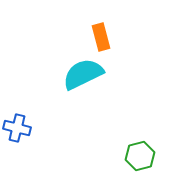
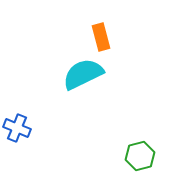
blue cross: rotated 8 degrees clockwise
